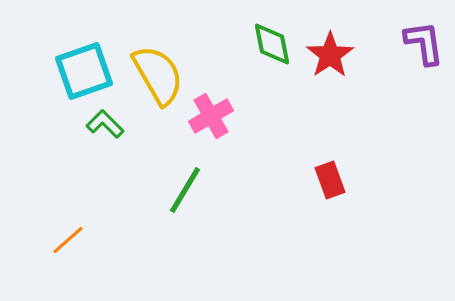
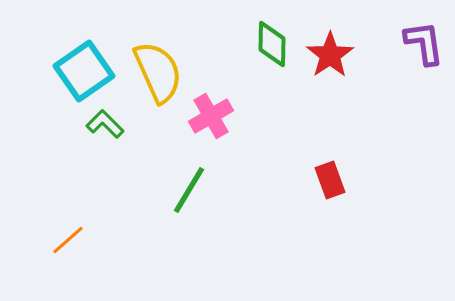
green diamond: rotated 12 degrees clockwise
cyan square: rotated 16 degrees counterclockwise
yellow semicircle: moved 3 px up; rotated 6 degrees clockwise
green line: moved 4 px right
